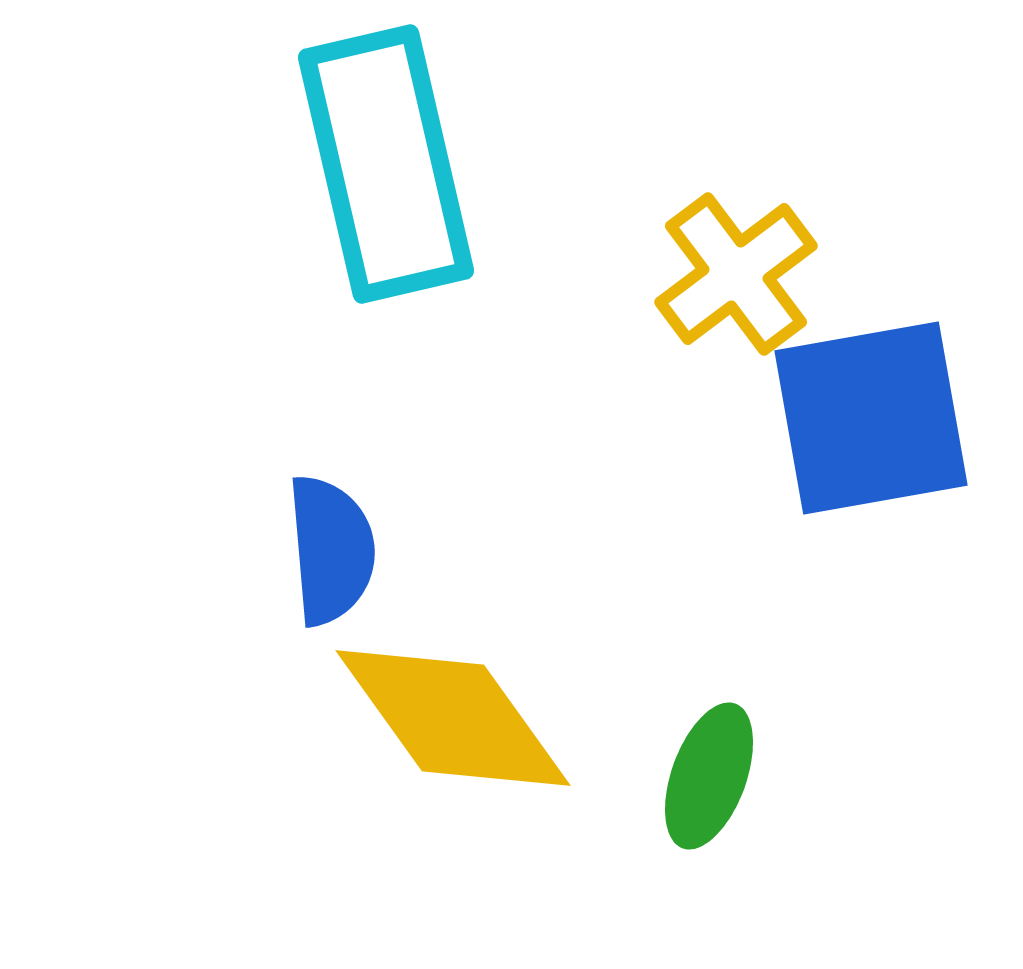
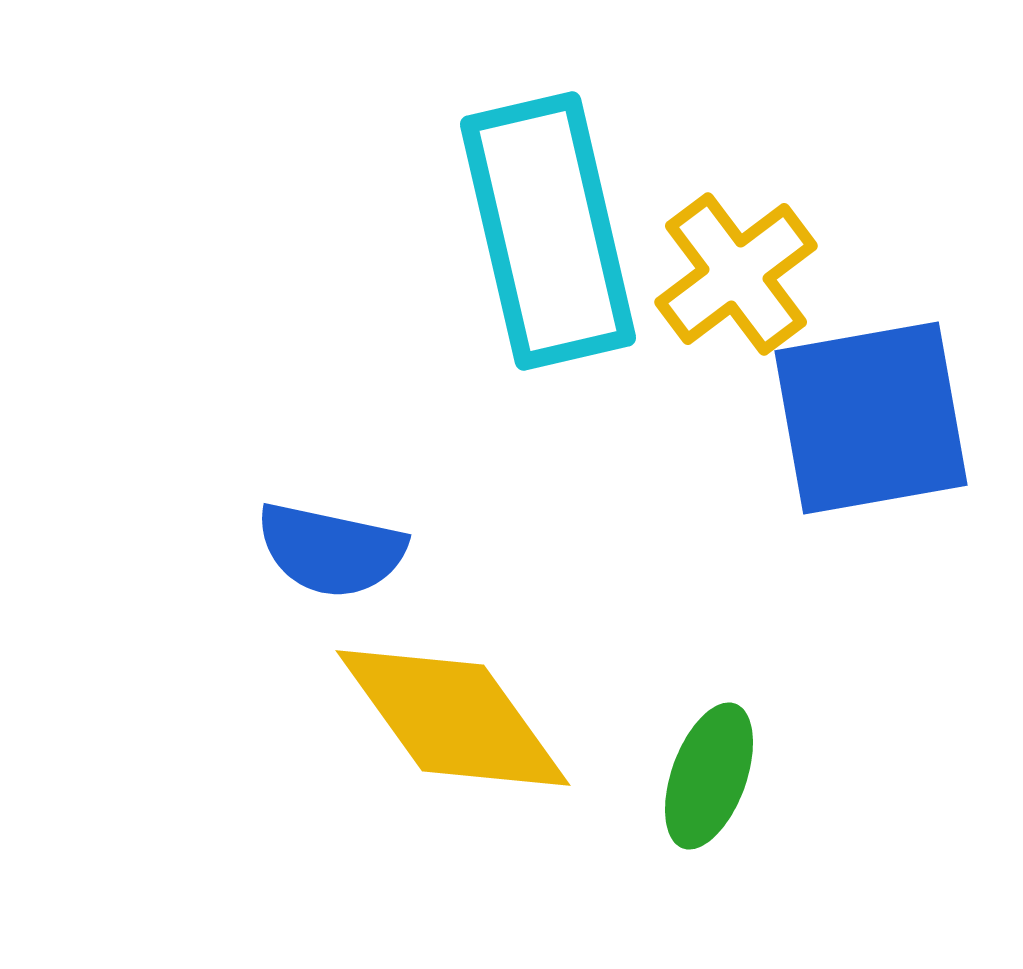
cyan rectangle: moved 162 px right, 67 px down
blue semicircle: rotated 107 degrees clockwise
